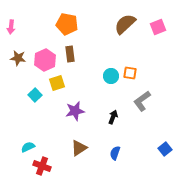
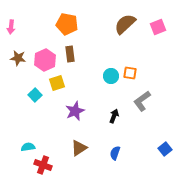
purple star: rotated 12 degrees counterclockwise
black arrow: moved 1 px right, 1 px up
cyan semicircle: rotated 16 degrees clockwise
red cross: moved 1 px right, 1 px up
